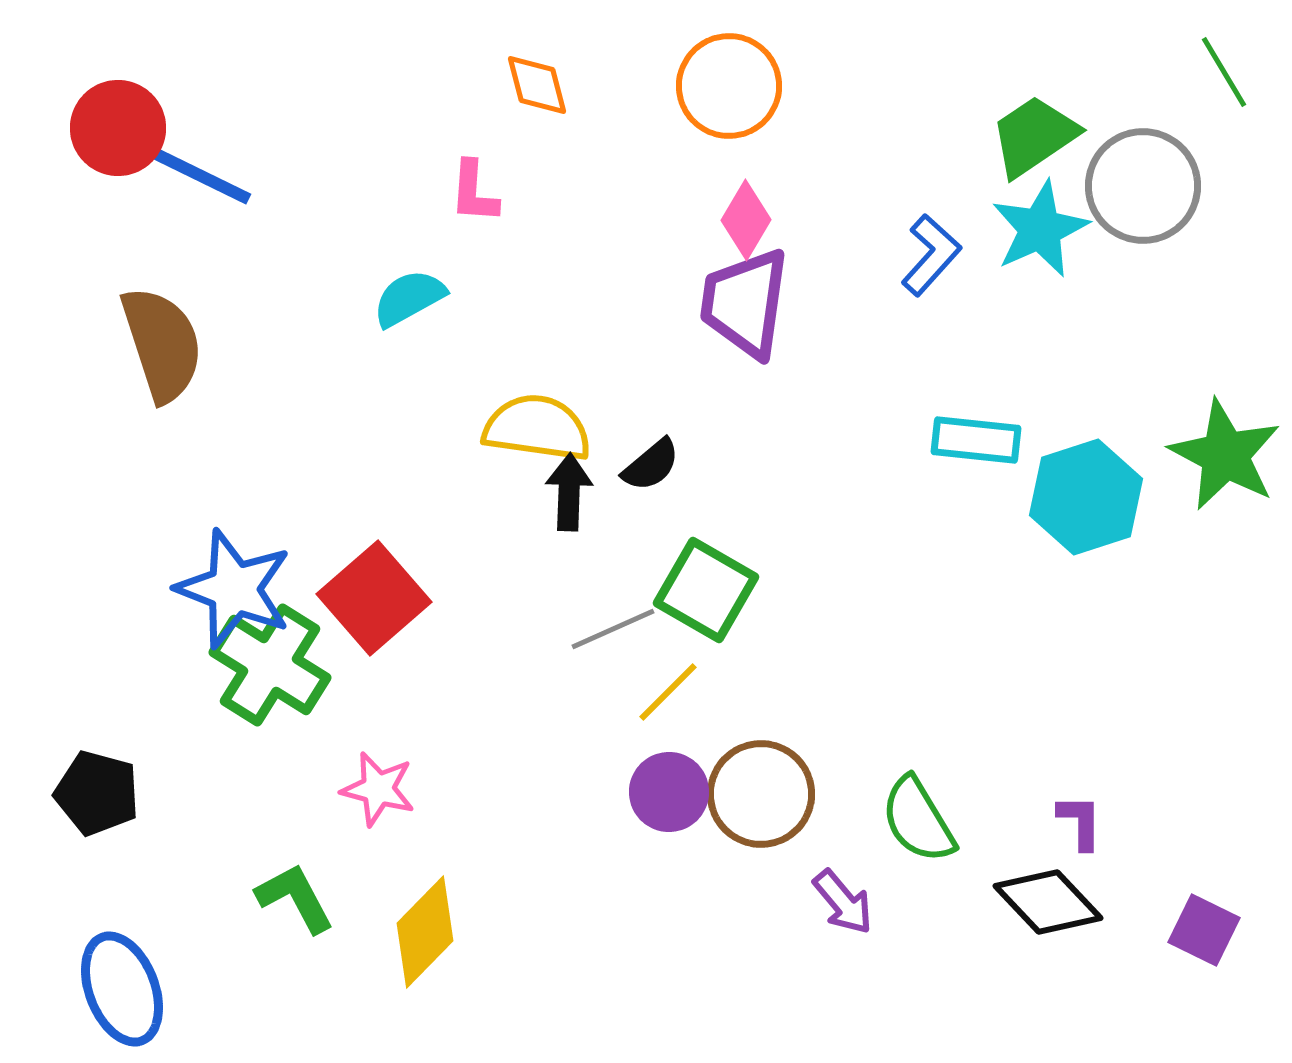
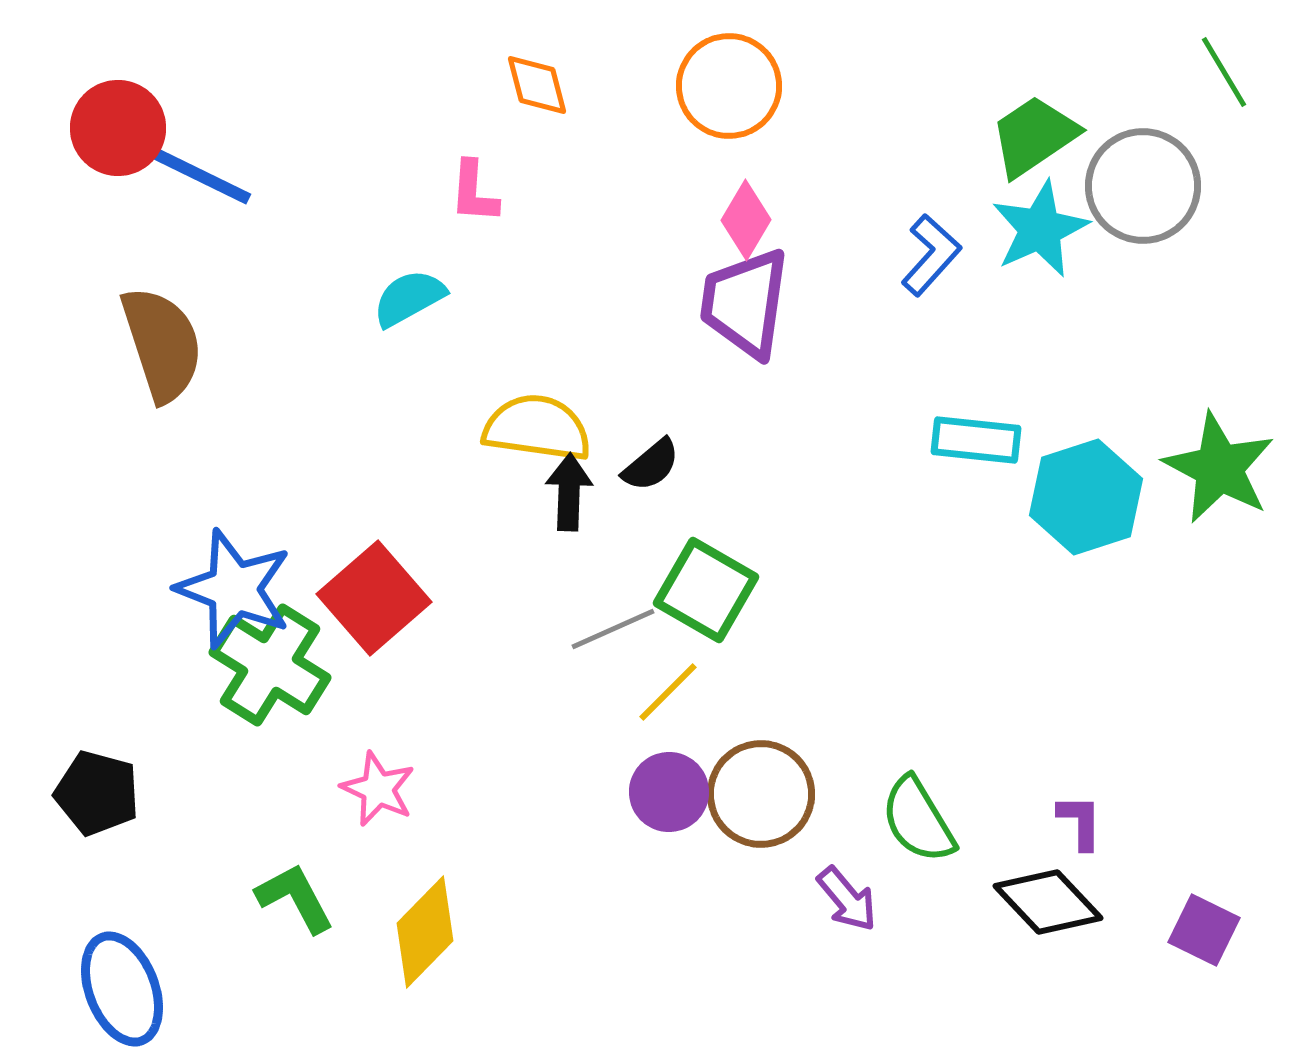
green star: moved 6 px left, 13 px down
pink star: rotated 10 degrees clockwise
purple arrow: moved 4 px right, 3 px up
